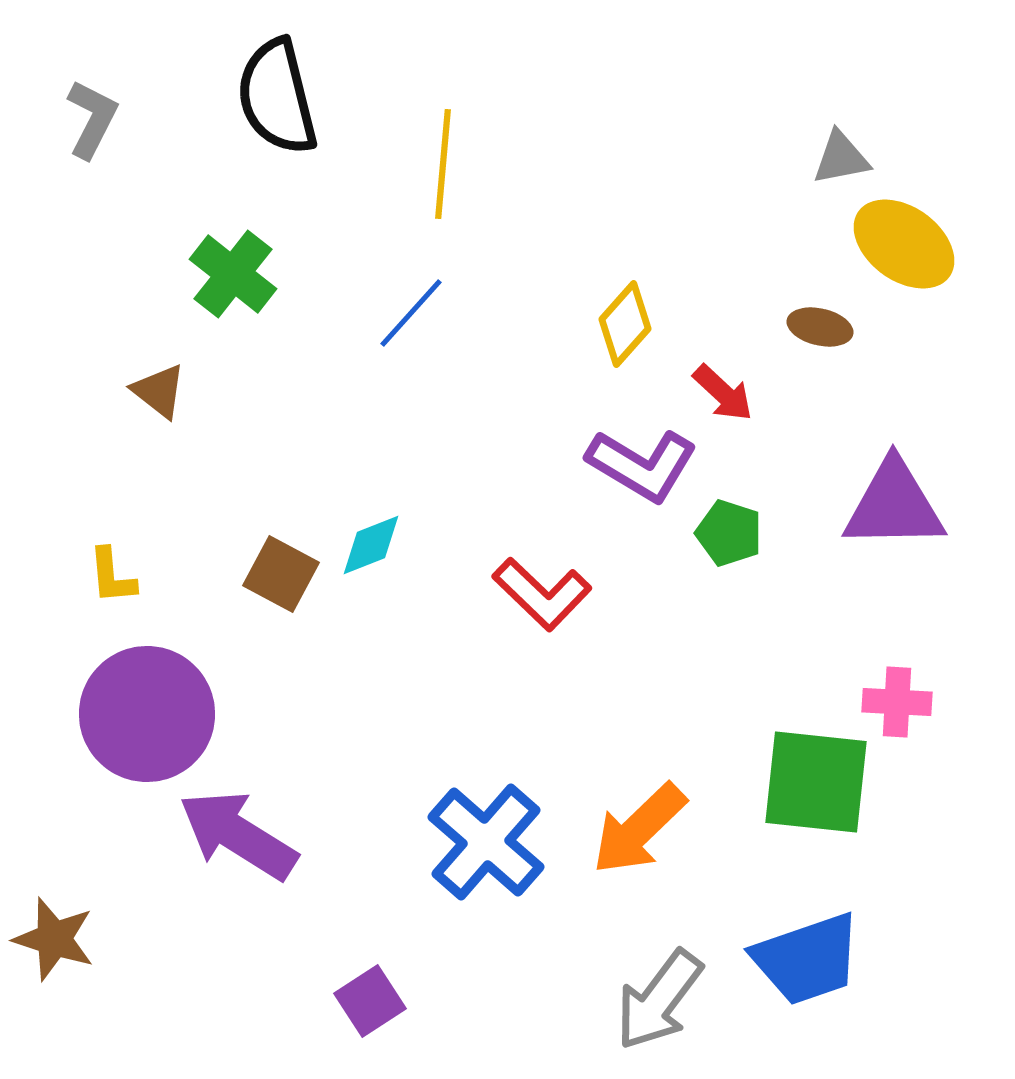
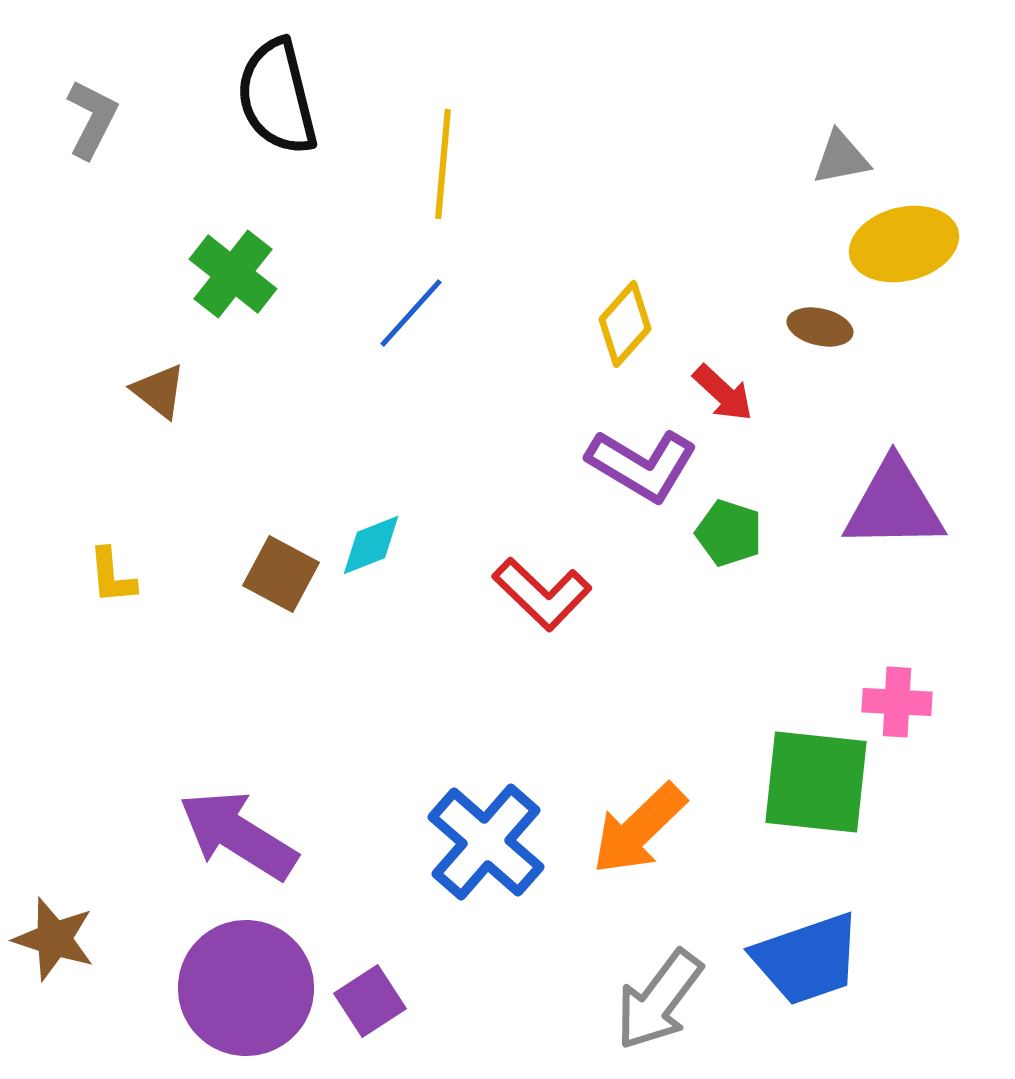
yellow ellipse: rotated 50 degrees counterclockwise
purple circle: moved 99 px right, 274 px down
